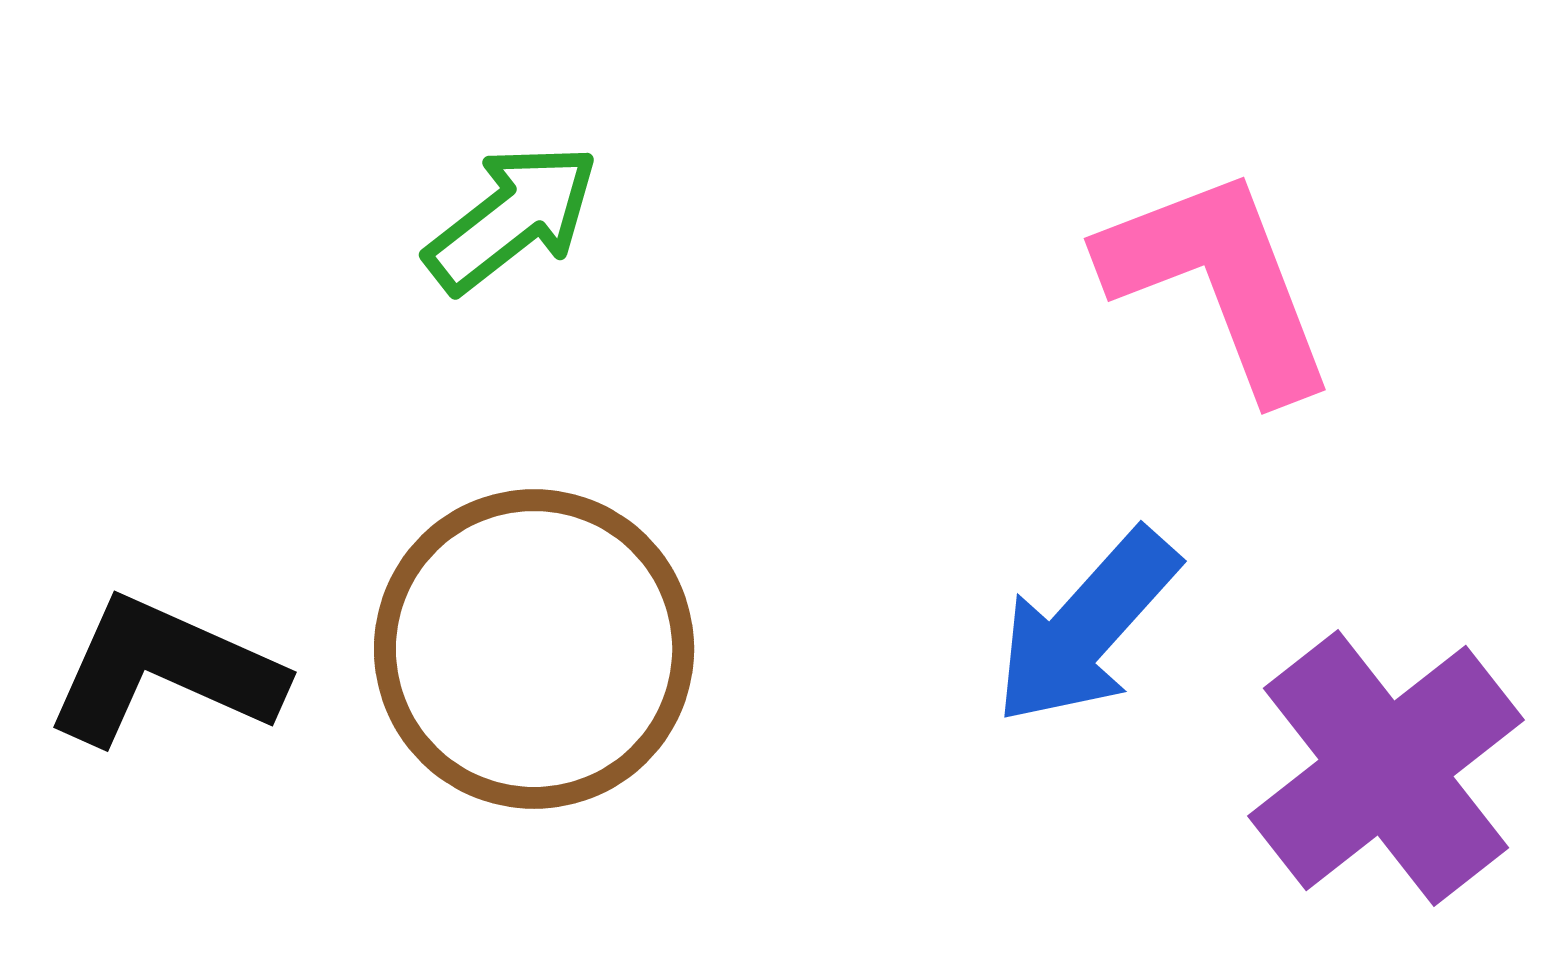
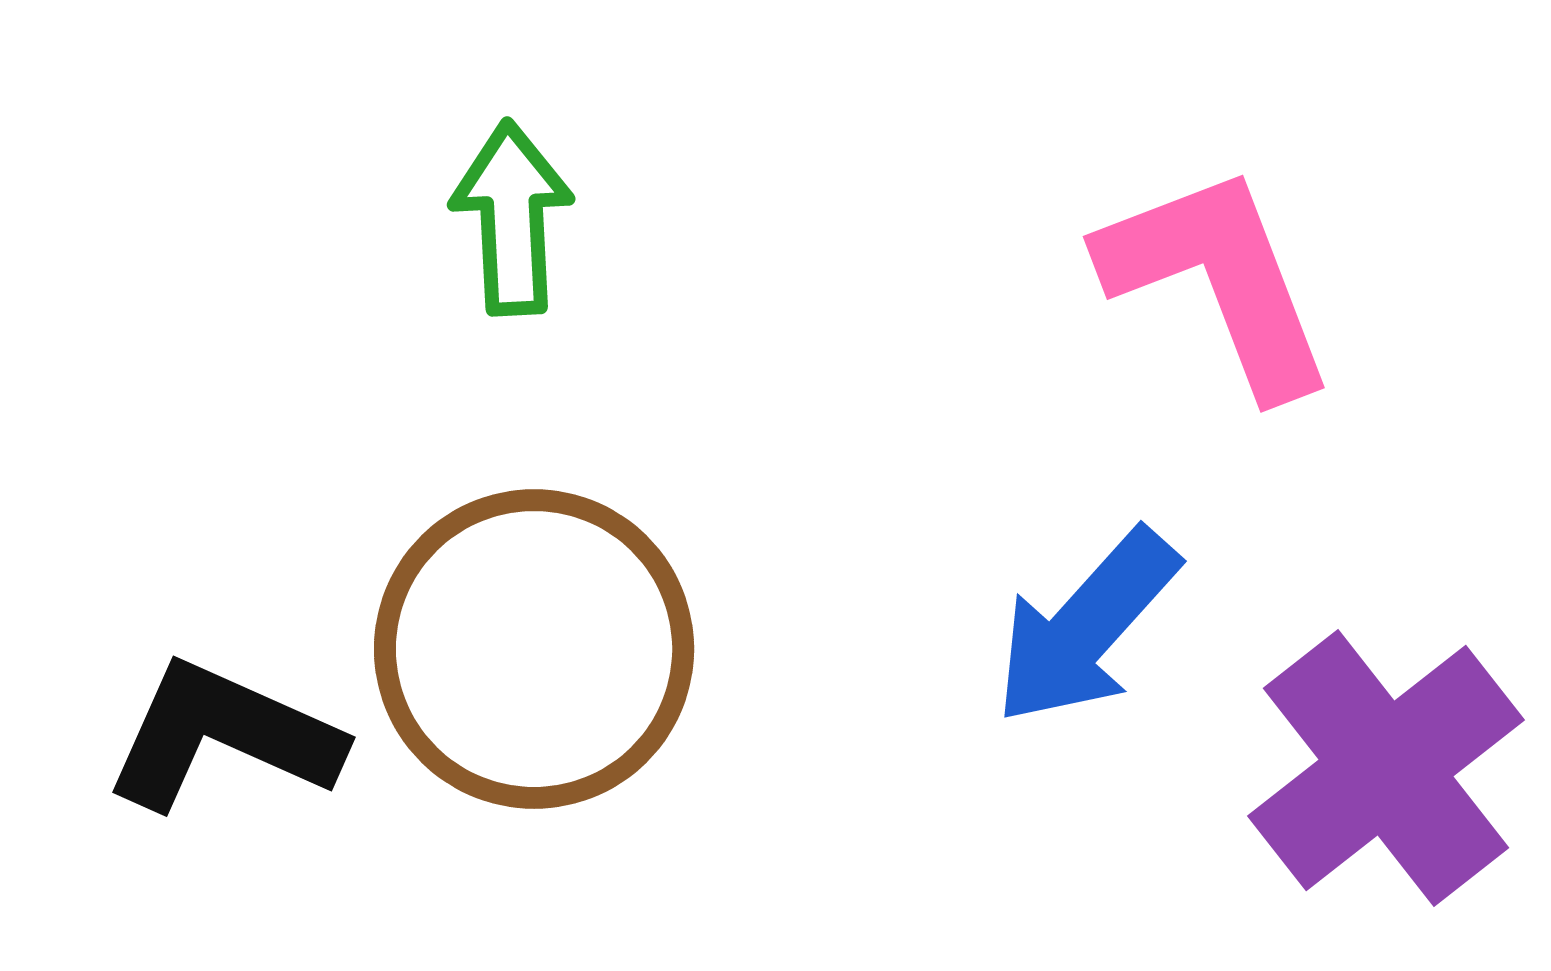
green arrow: rotated 55 degrees counterclockwise
pink L-shape: moved 1 px left, 2 px up
black L-shape: moved 59 px right, 65 px down
